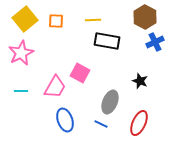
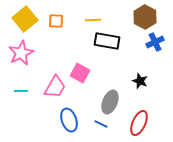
blue ellipse: moved 4 px right
